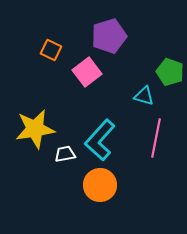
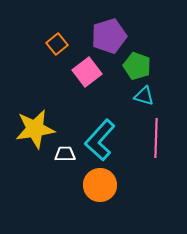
orange square: moved 6 px right, 6 px up; rotated 25 degrees clockwise
green pentagon: moved 33 px left, 6 px up
pink line: rotated 9 degrees counterclockwise
white trapezoid: rotated 10 degrees clockwise
